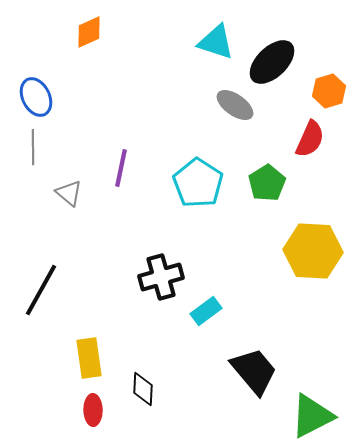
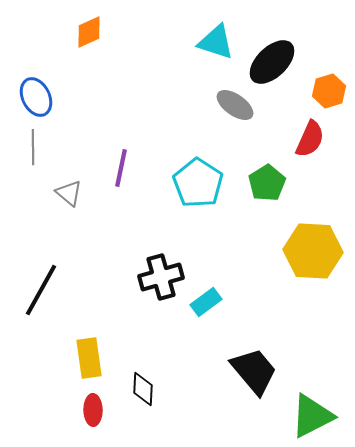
cyan rectangle: moved 9 px up
